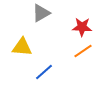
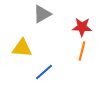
gray triangle: moved 1 px right, 1 px down
yellow triangle: moved 1 px down
orange line: moved 1 px left; rotated 42 degrees counterclockwise
